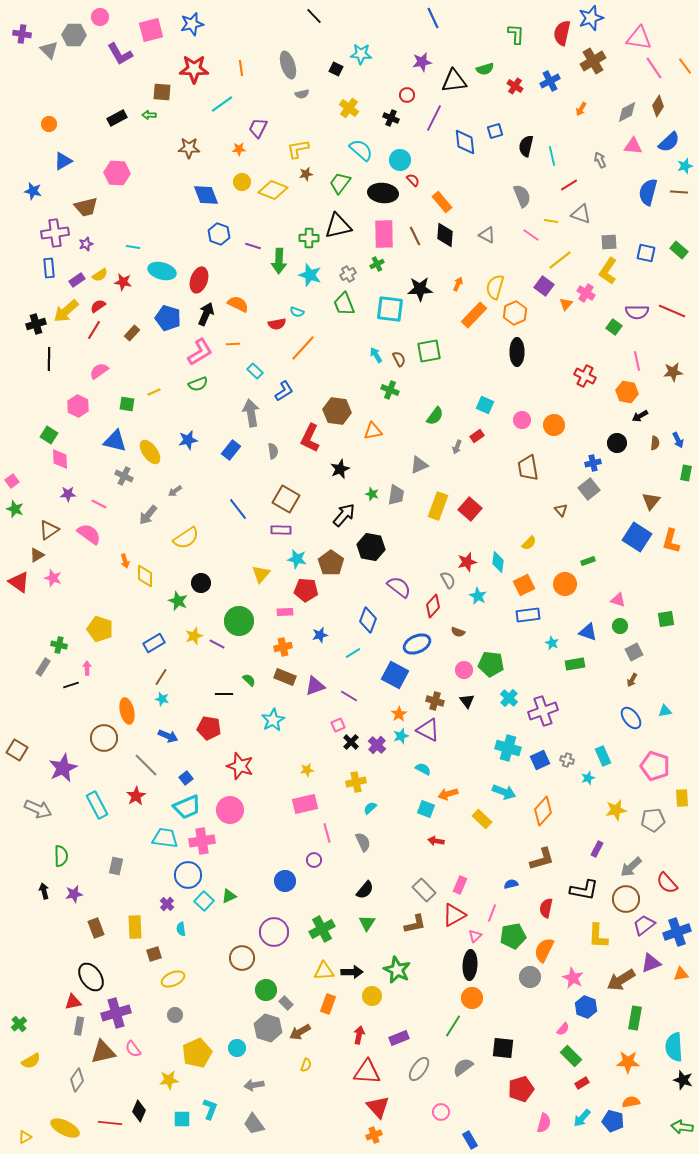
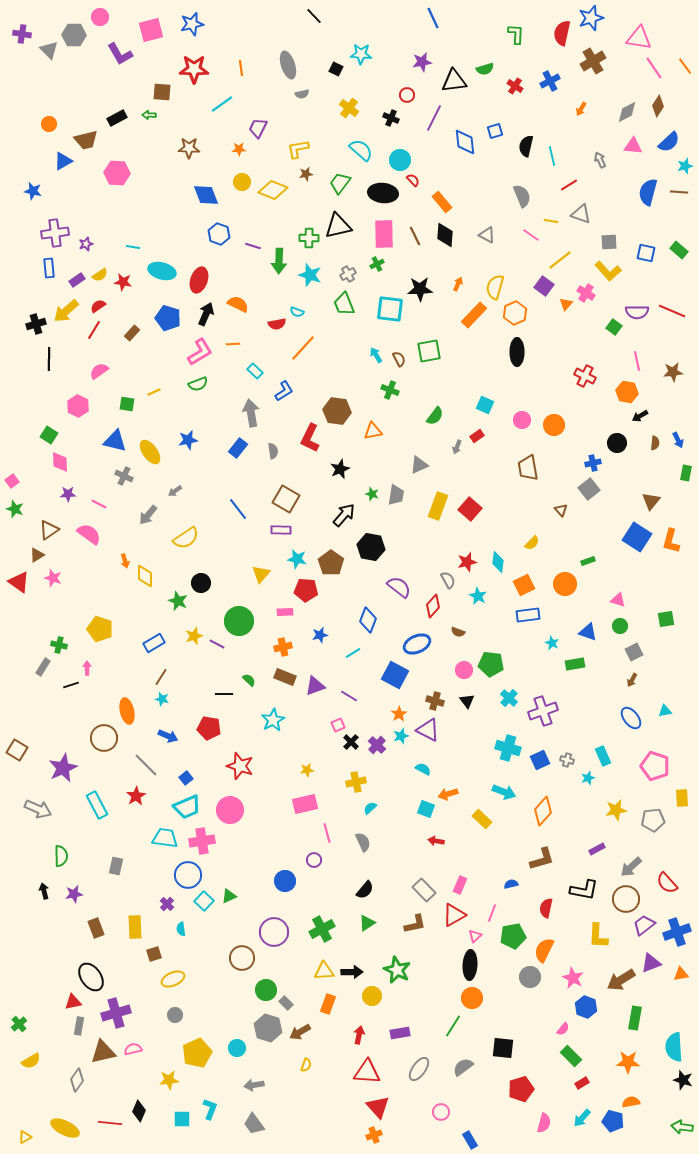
brown trapezoid at (86, 207): moved 67 px up
yellow L-shape at (608, 271): rotated 76 degrees counterclockwise
blue rectangle at (231, 450): moved 7 px right, 2 px up
pink diamond at (60, 459): moved 3 px down
yellow semicircle at (529, 543): moved 3 px right
purple rectangle at (597, 849): rotated 35 degrees clockwise
green triangle at (367, 923): rotated 24 degrees clockwise
purple rectangle at (399, 1038): moved 1 px right, 5 px up; rotated 12 degrees clockwise
pink semicircle at (133, 1049): rotated 114 degrees clockwise
